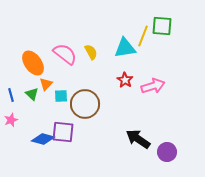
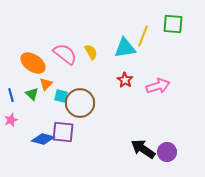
green square: moved 11 px right, 2 px up
orange ellipse: rotated 20 degrees counterclockwise
pink arrow: moved 5 px right
cyan square: rotated 16 degrees clockwise
brown circle: moved 5 px left, 1 px up
black arrow: moved 5 px right, 10 px down
